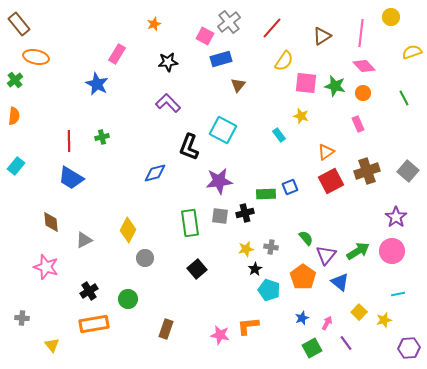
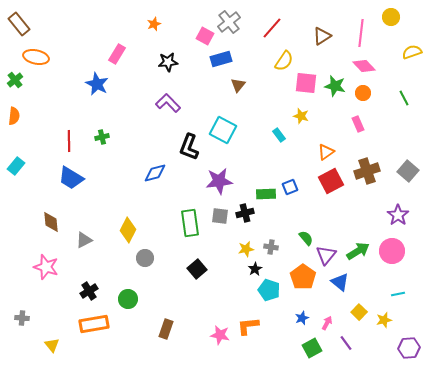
purple star at (396, 217): moved 2 px right, 2 px up
